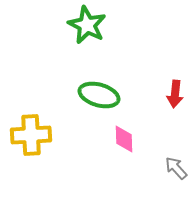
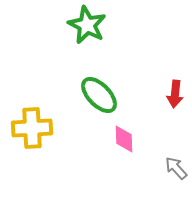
green ellipse: rotated 30 degrees clockwise
yellow cross: moved 1 px right, 7 px up
